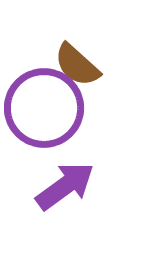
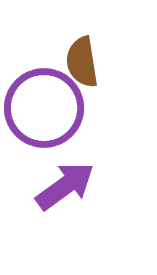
brown semicircle: moved 5 px right, 3 px up; rotated 39 degrees clockwise
